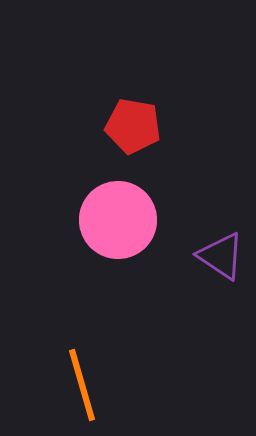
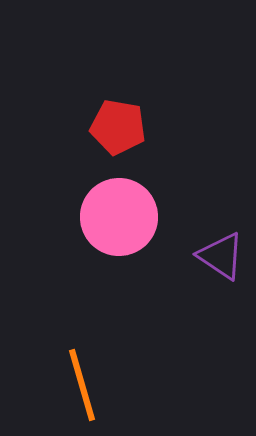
red pentagon: moved 15 px left, 1 px down
pink circle: moved 1 px right, 3 px up
